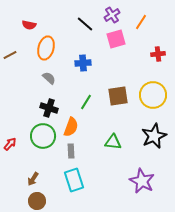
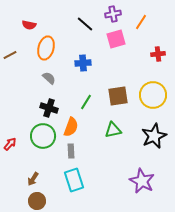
purple cross: moved 1 px right, 1 px up; rotated 21 degrees clockwise
green triangle: moved 12 px up; rotated 18 degrees counterclockwise
